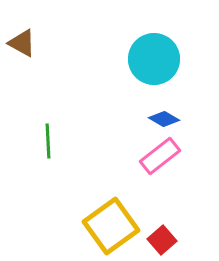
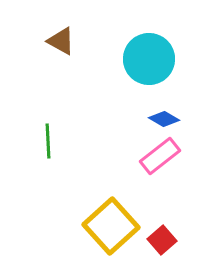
brown triangle: moved 39 px right, 2 px up
cyan circle: moved 5 px left
yellow square: rotated 6 degrees counterclockwise
